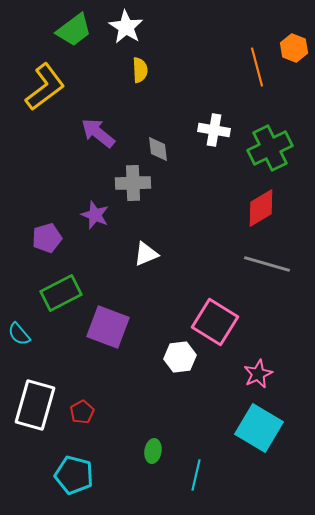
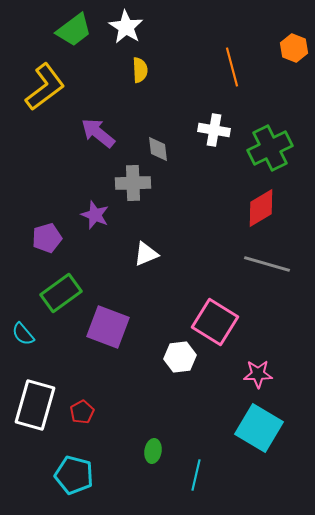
orange line: moved 25 px left
green rectangle: rotated 9 degrees counterclockwise
cyan semicircle: moved 4 px right
pink star: rotated 24 degrees clockwise
